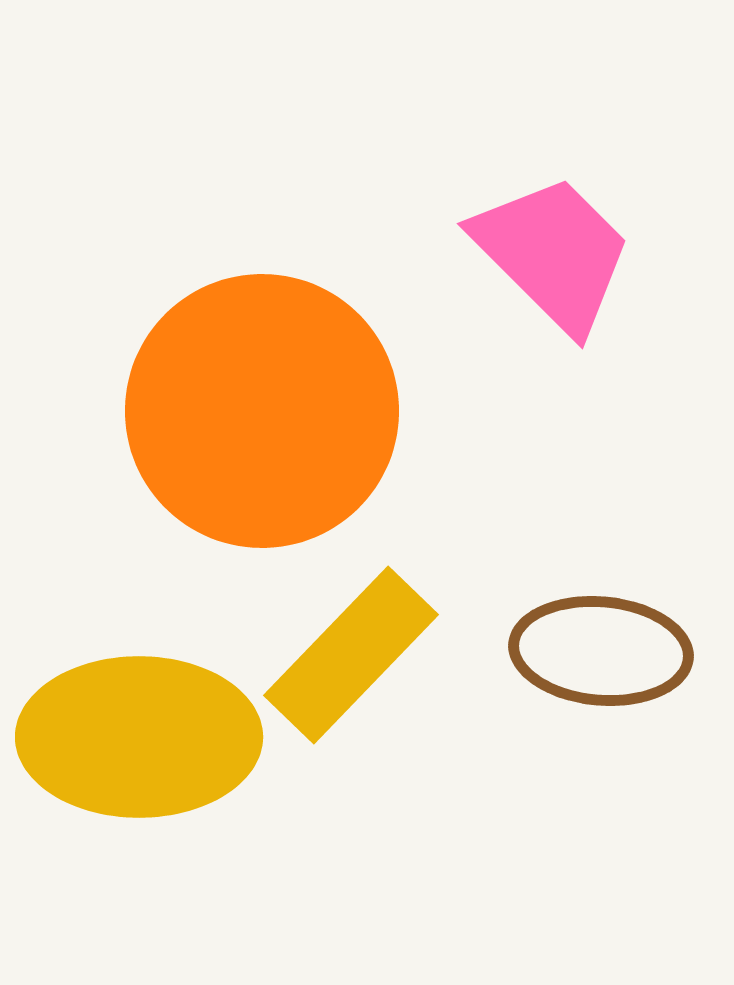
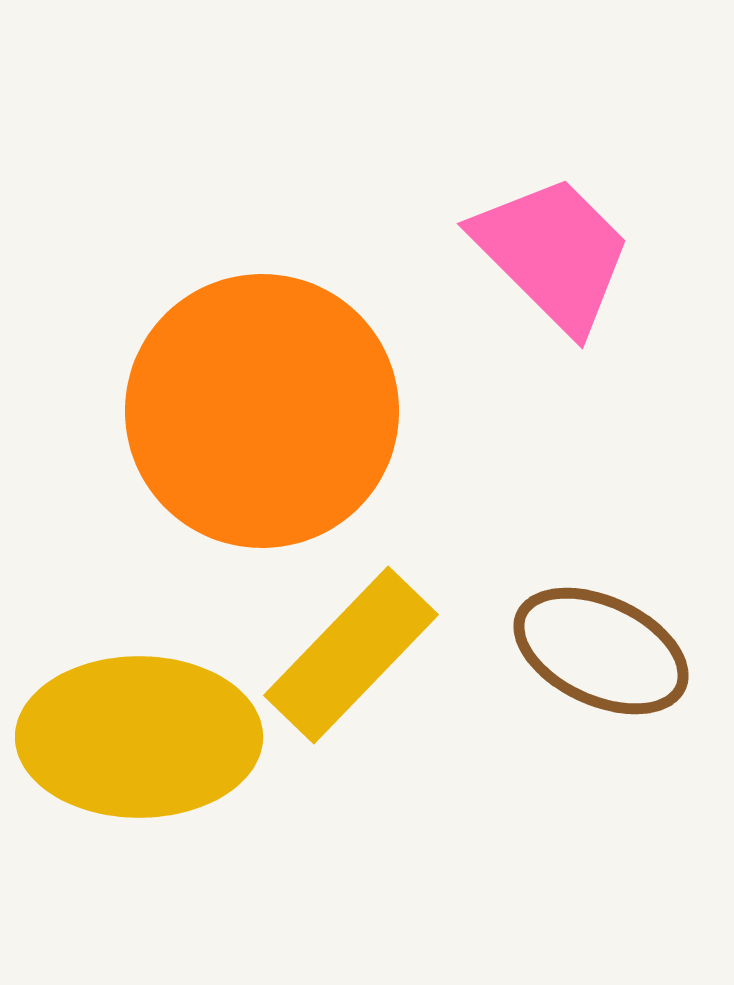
brown ellipse: rotated 20 degrees clockwise
